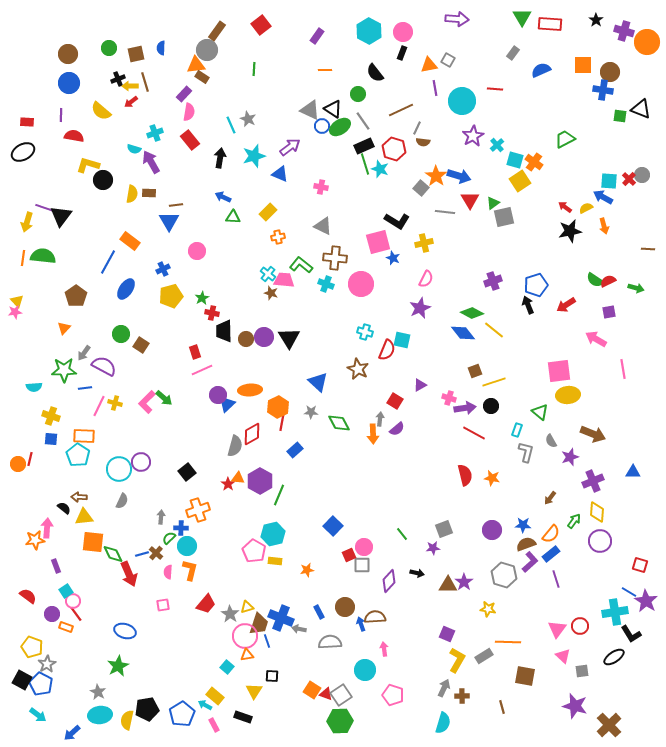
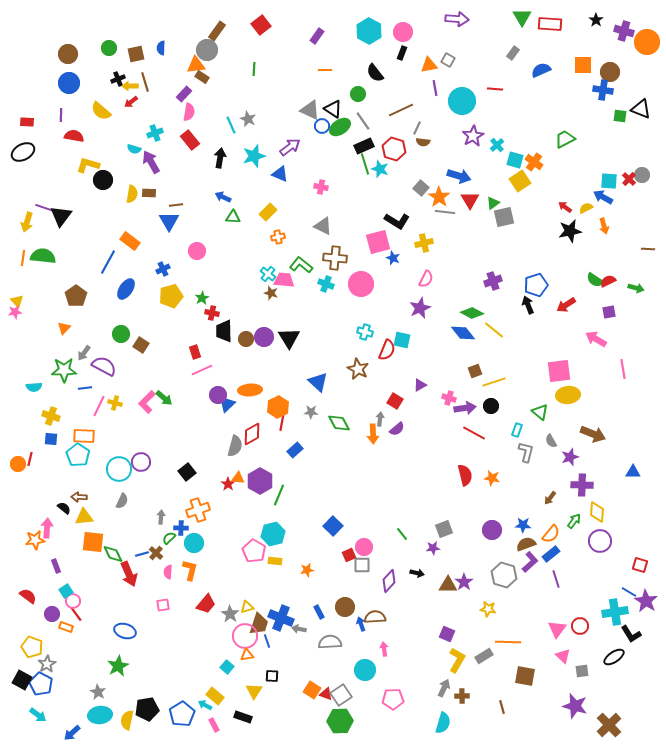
orange star at (436, 176): moved 3 px right, 21 px down
purple cross at (593, 481): moved 11 px left, 4 px down; rotated 25 degrees clockwise
cyan circle at (187, 546): moved 7 px right, 3 px up
pink pentagon at (393, 695): moved 4 px down; rotated 20 degrees counterclockwise
